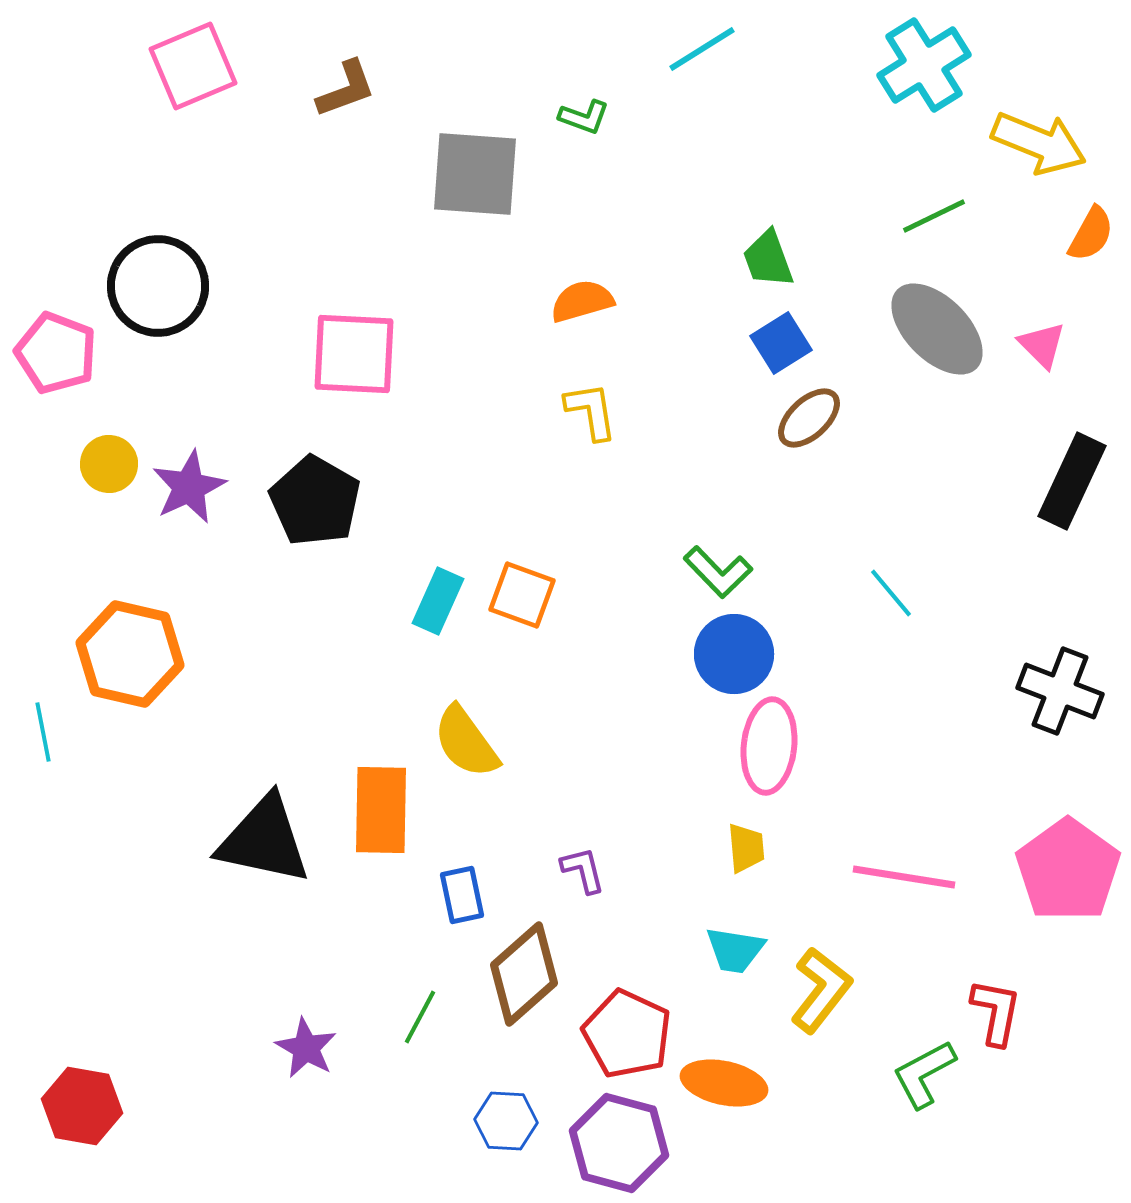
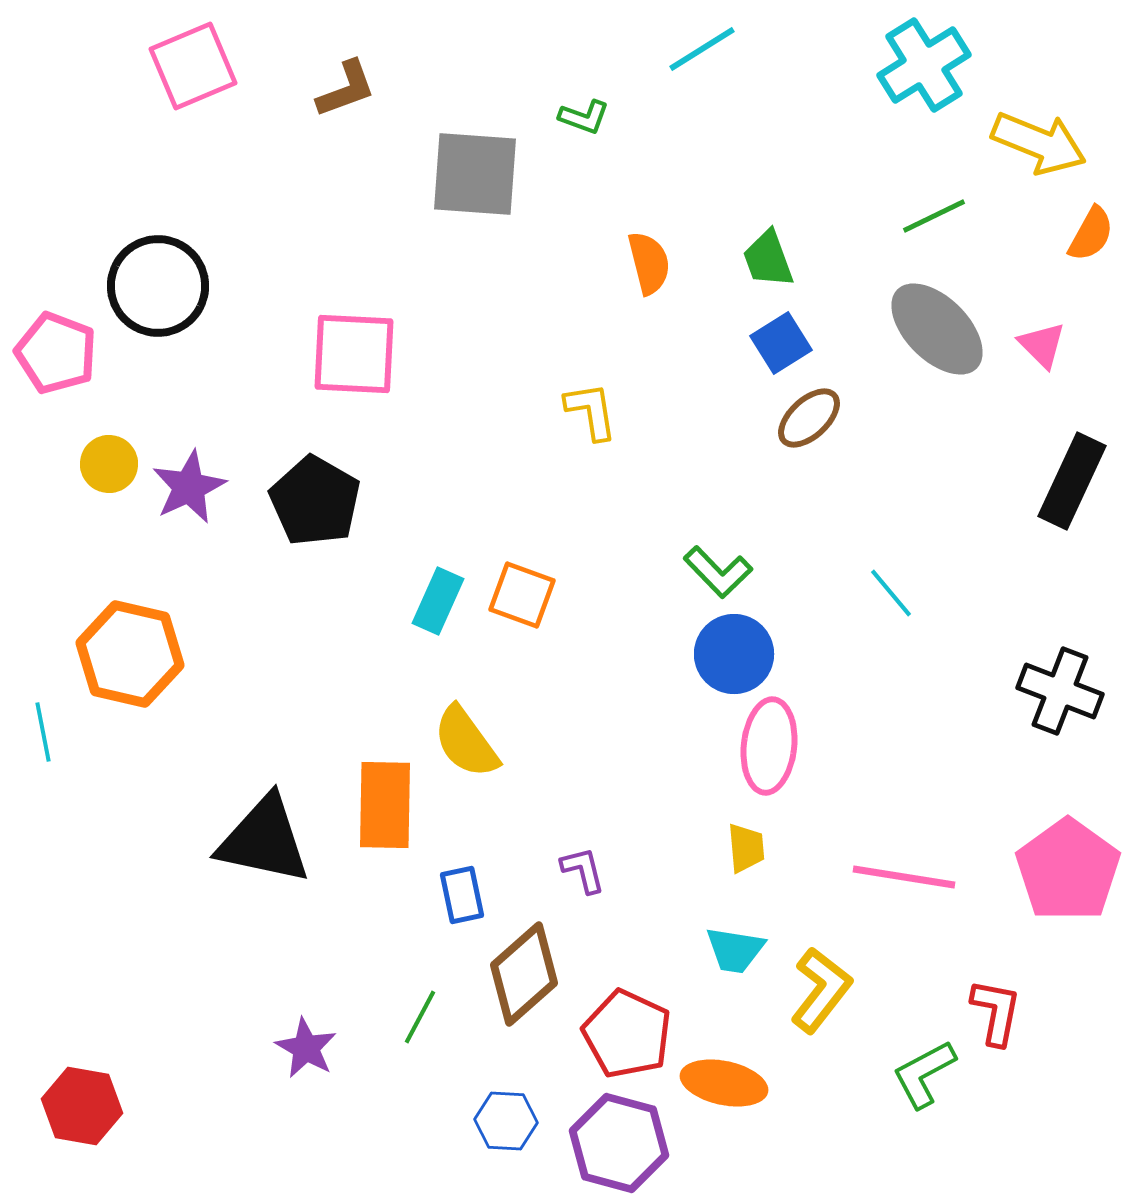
orange semicircle at (582, 301): moved 67 px right, 38 px up; rotated 92 degrees clockwise
orange rectangle at (381, 810): moved 4 px right, 5 px up
